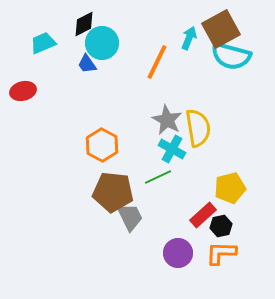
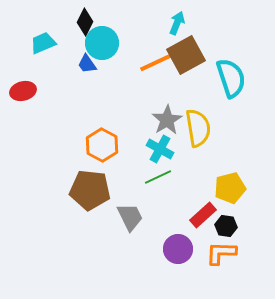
black diamond: moved 1 px right, 2 px up; rotated 36 degrees counterclockwise
brown square: moved 35 px left, 26 px down
cyan arrow: moved 12 px left, 15 px up
cyan semicircle: moved 22 px down; rotated 123 degrees counterclockwise
orange line: rotated 39 degrees clockwise
gray star: rotated 12 degrees clockwise
cyan cross: moved 12 px left
brown pentagon: moved 23 px left, 2 px up
black hexagon: moved 5 px right; rotated 20 degrees clockwise
purple circle: moved 4 px up
